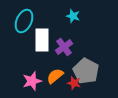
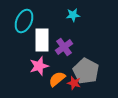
cyan star: moved 1 px up; rotated 24 degrees counterclockwise
orange semicircle: moved 2 px right, 3 px down
pink star: moved 7 px right, 15 px up
